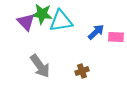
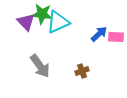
cyan triangle: moved 3 px left, 1 px down; rotated 15 degrees counterclockwise
blue arrow: moved 3 px right, 2 px down
